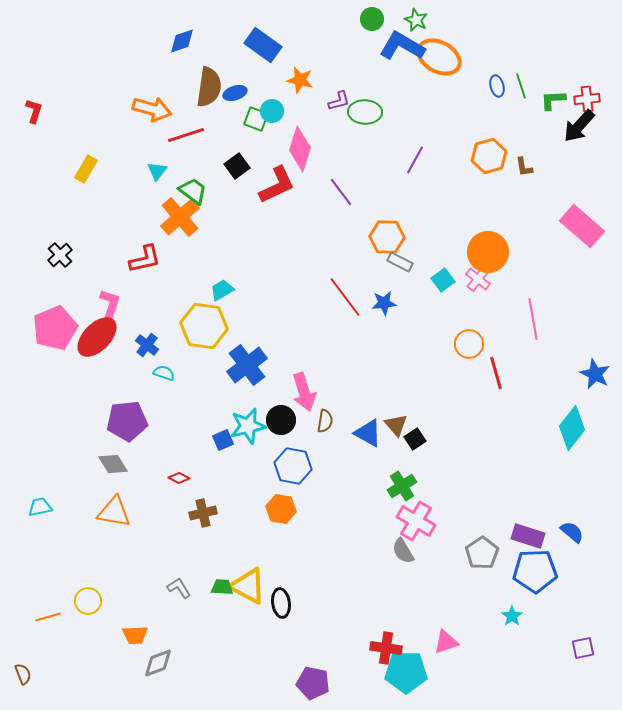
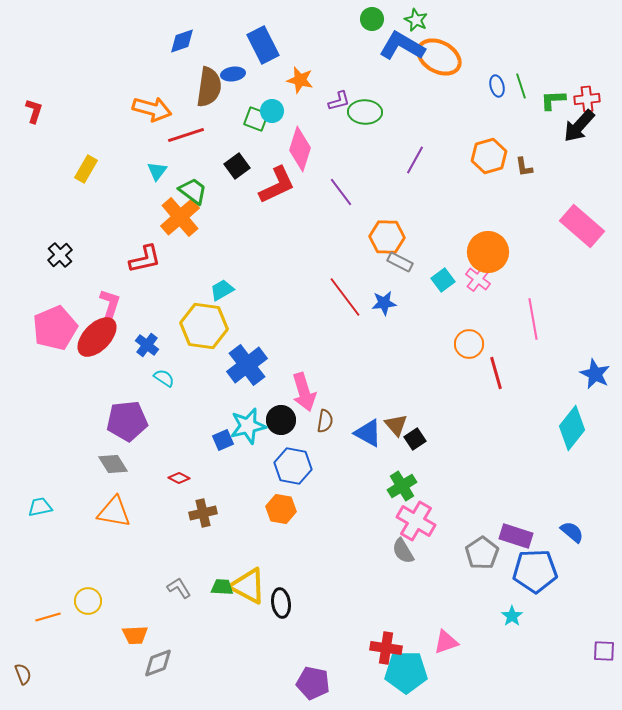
blue rectangle at (263, 45): rotated 27 degrees clockwise
blue ellipse at (235, 93): moved 2 px left, 19 px up; rotated 10 degrees clockwise
cyan semicircle at (164, 373): moved 5 px down; rotated 15 degrees clockwise
purple rectangle at (528, 536): moved 12 px left
purple square at (583, 648): moved 21 px right, 3 px down; rotated 15 degrees clockwise
